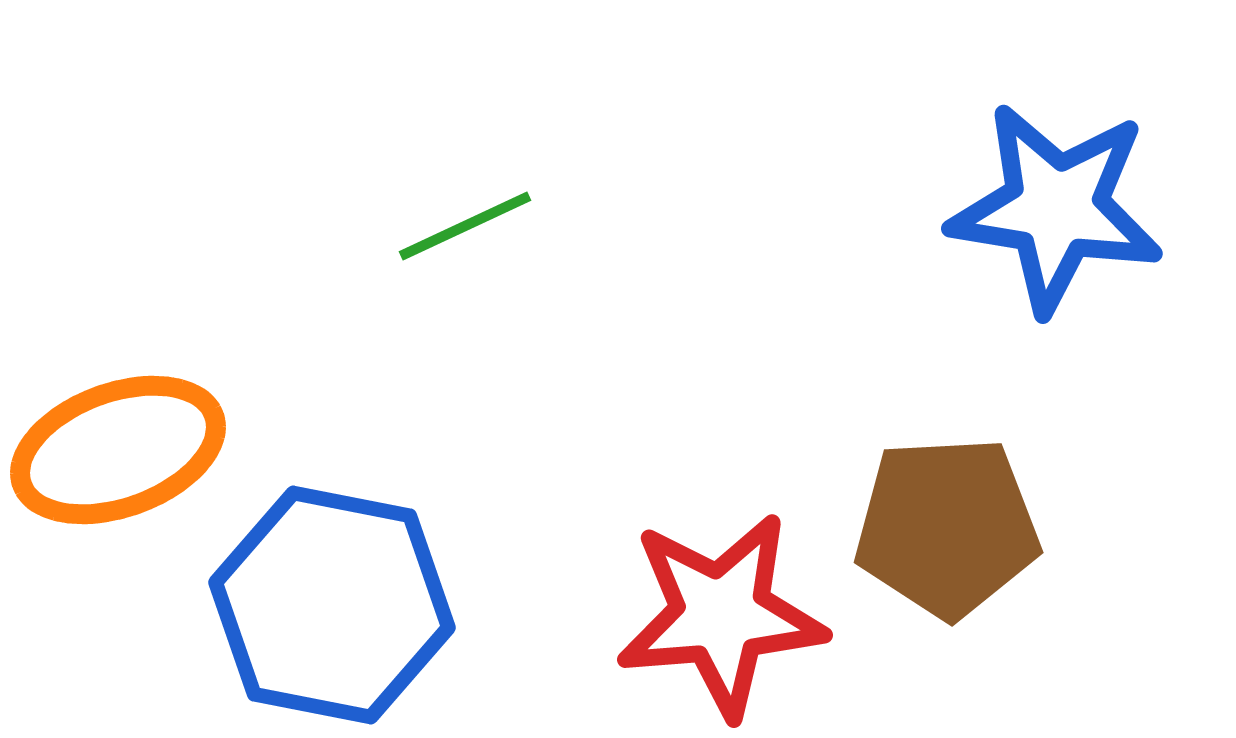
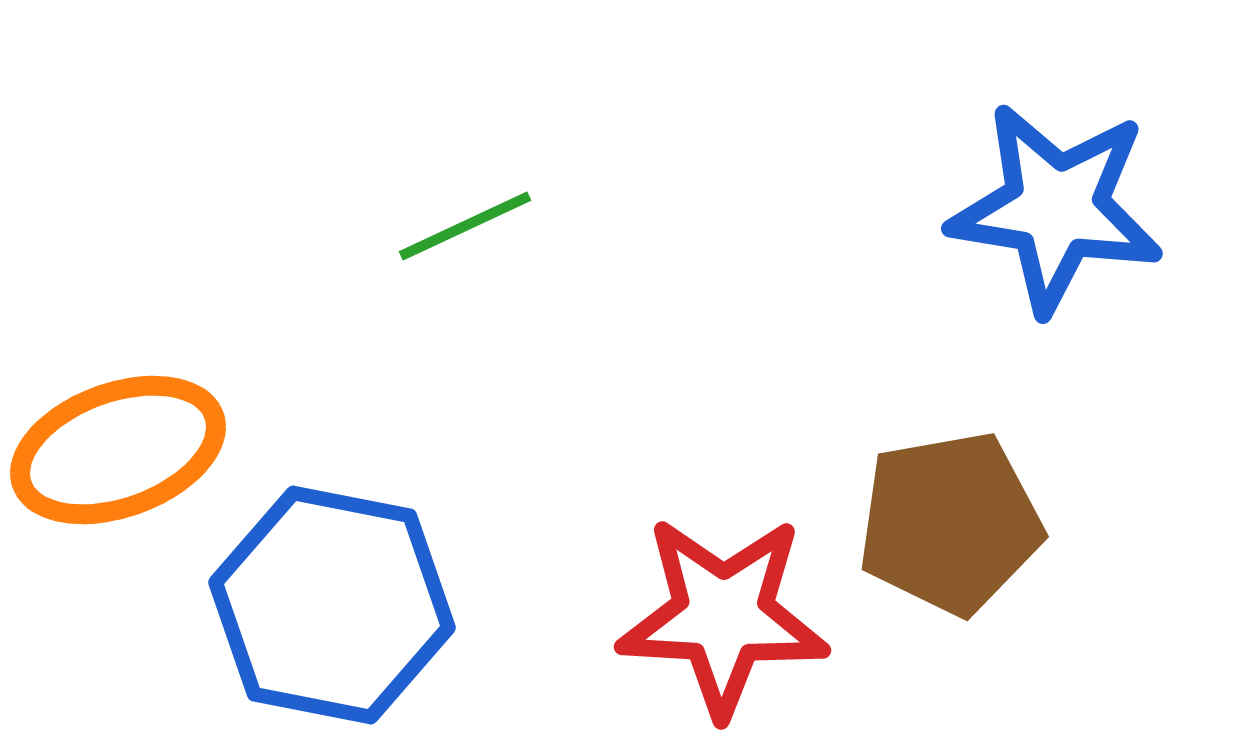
brown pentagon: moved 3 px right, 4 px up; rotated 7 degrees counterclockwise
red star: moved 2 px right, 1 px down; rotated 8 degrees clockwise
